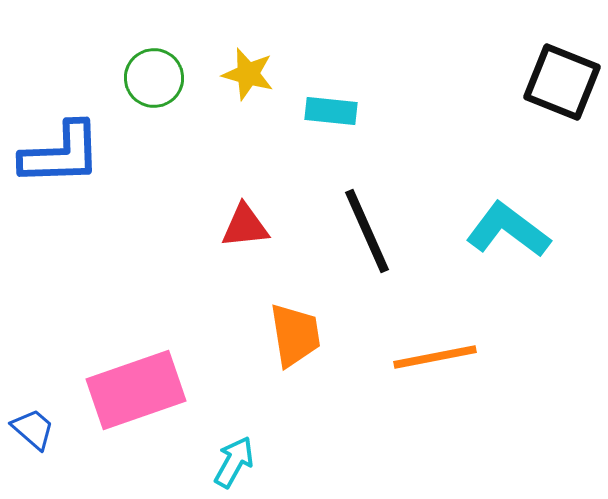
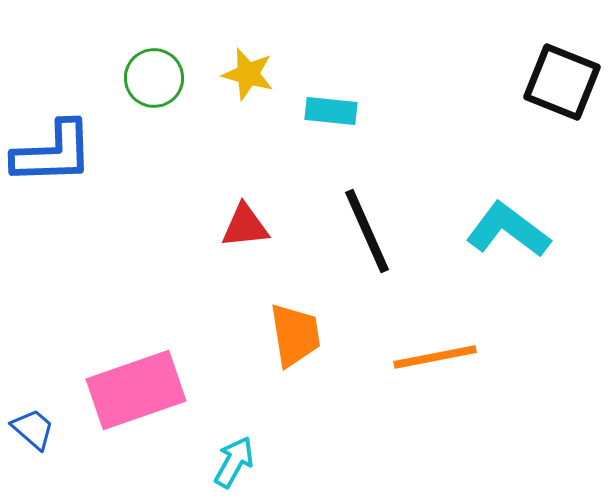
blue L-shape: moved 8 px left, 1 px up
